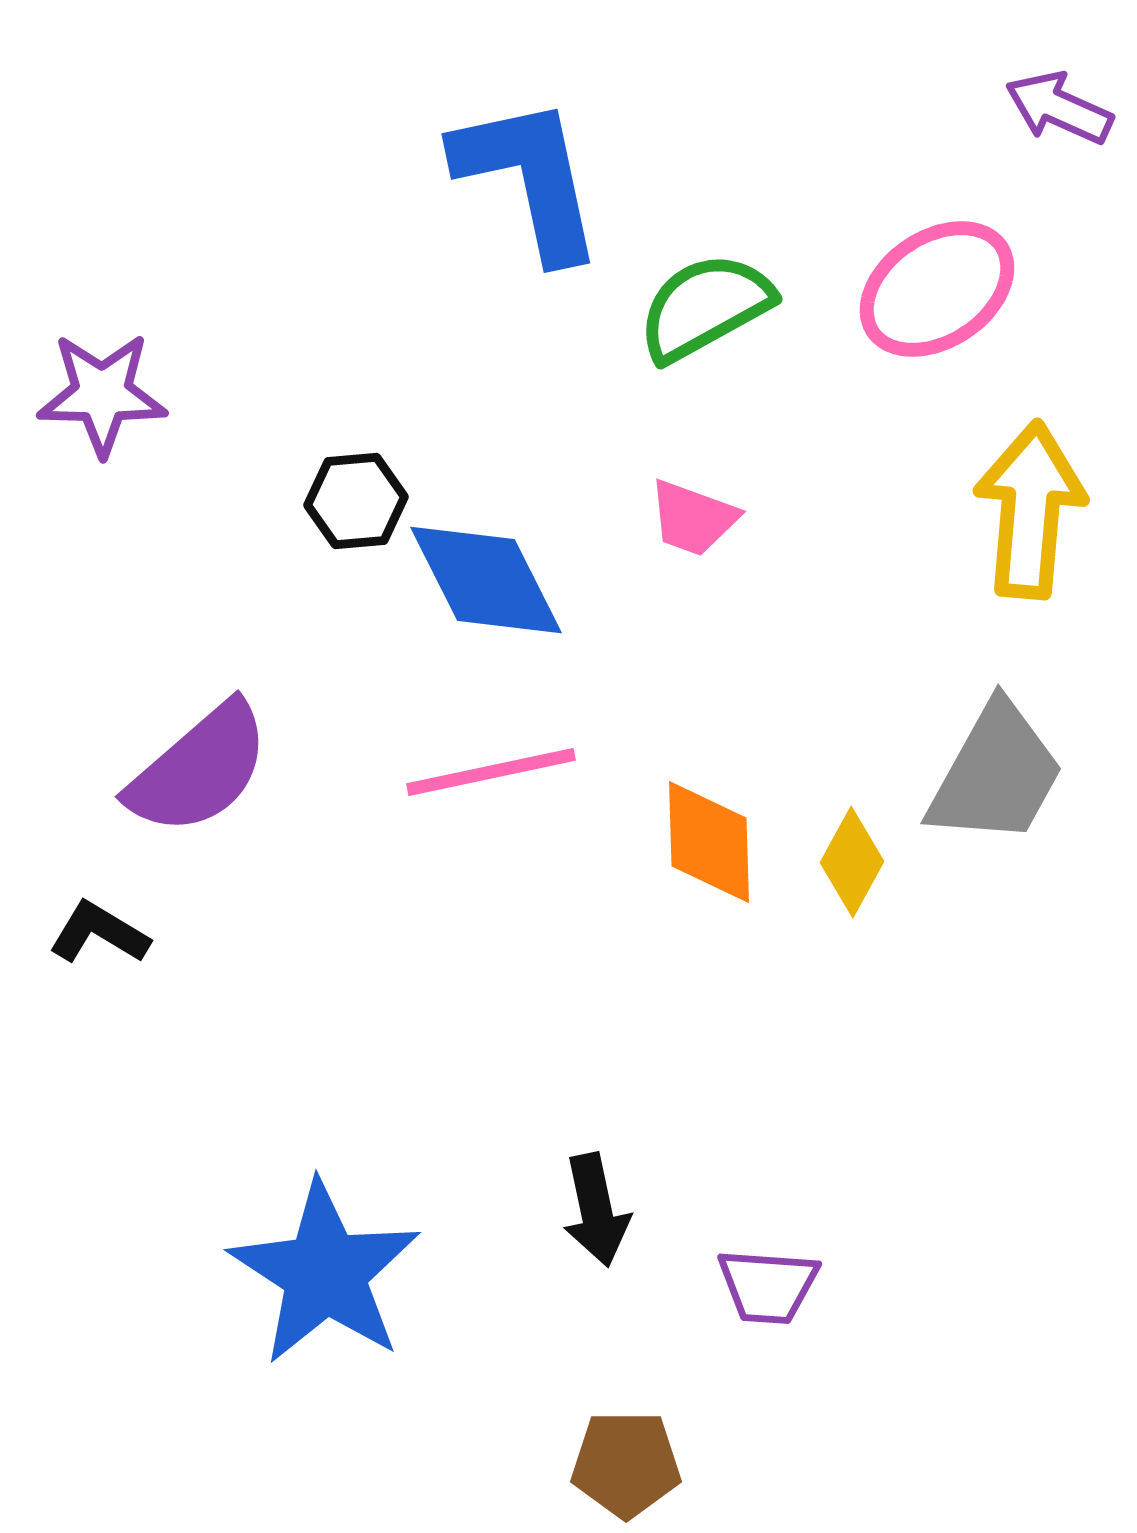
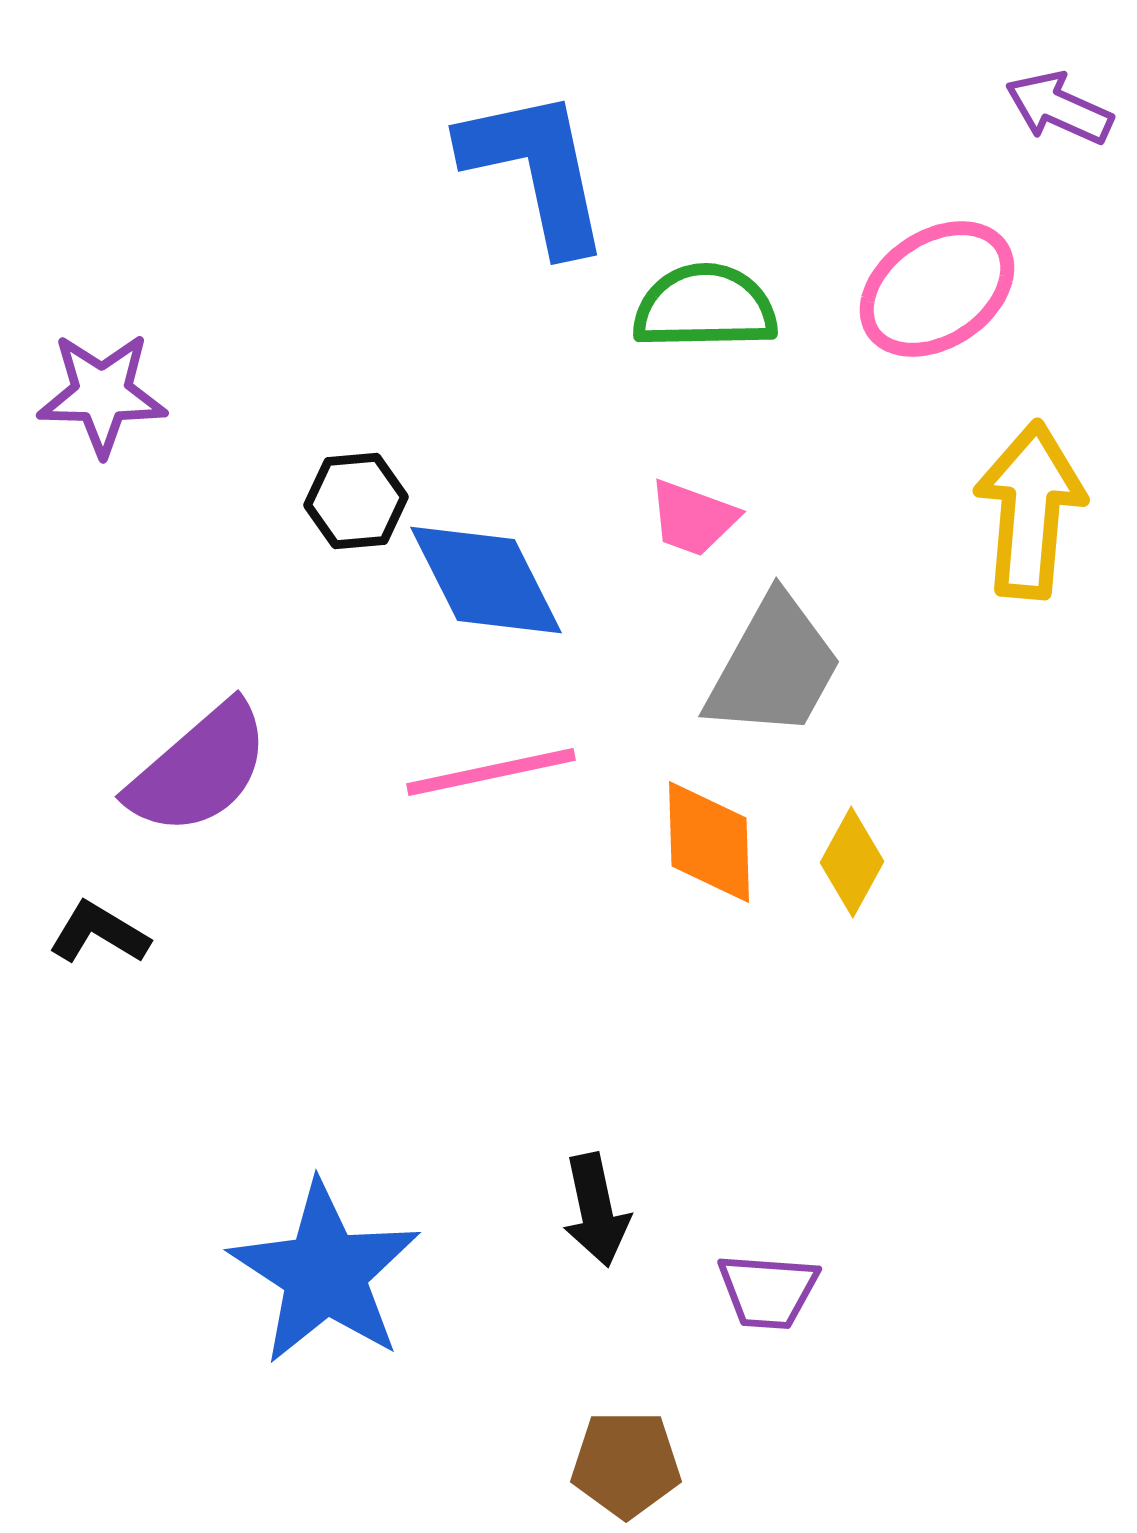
blue L-shape: moved 7 px right, 8 px up
green semicircle: rotated 28 degrees clockwise
gray trapezoid: moved 222 px left, 107 px up
purple trapezoid: moved 5 px down
